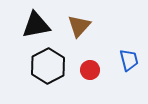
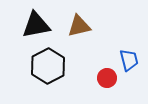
brown triangle: rotated 35 degrees clockwise
red circle: moved 17 px right, 8 px down
